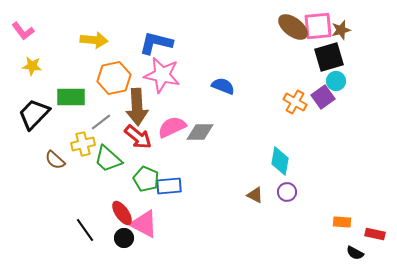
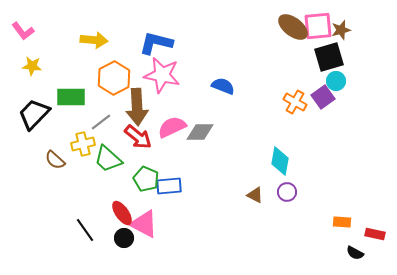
orange hexagon: rotated 16 degrees counterclockwise
